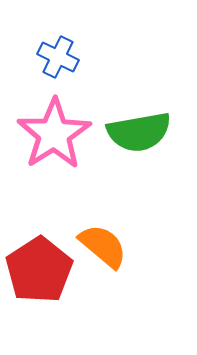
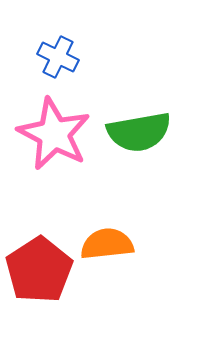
pink star: rotated 12 degrees counterclockwise
orange semicircle: moved 4 px right, 2 px up; rotated 46 degrees counterclockwise
